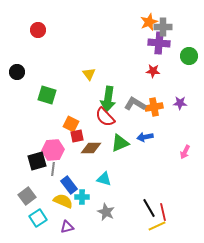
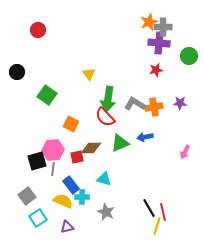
red star: moved 3 px right, 1 px up; rotated 16 degrees counterclockwise
green square: rotated 18 degrees clockwise
red square: moved 21 px down
blue rectangle: moved 2 px right
yellow line: rotated 48 degrees counterclockwise
